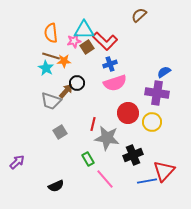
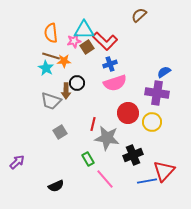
brown arrow: rotated 140 degrees clockwise
